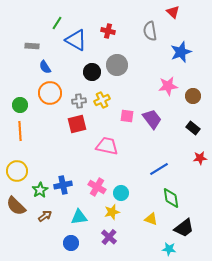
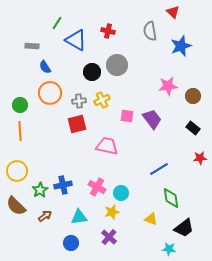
blue star: moved 6 px up
